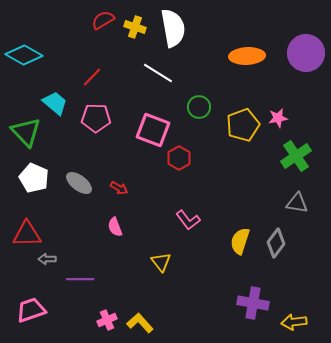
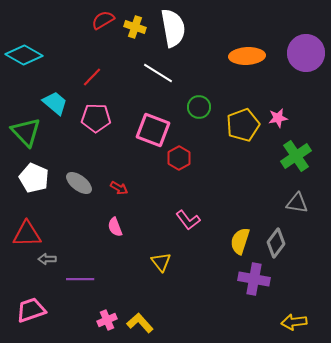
purple cross: moved 1 px right, 24 px up
